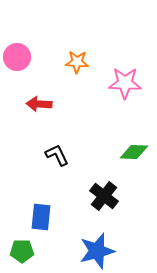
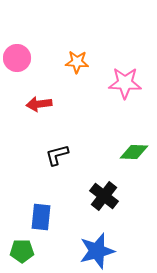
pink circle: moved 1 px down
red arrow: rotated 10 degrees counterclockwise
black L-shape: rotated 80 degrees counterclockwise
